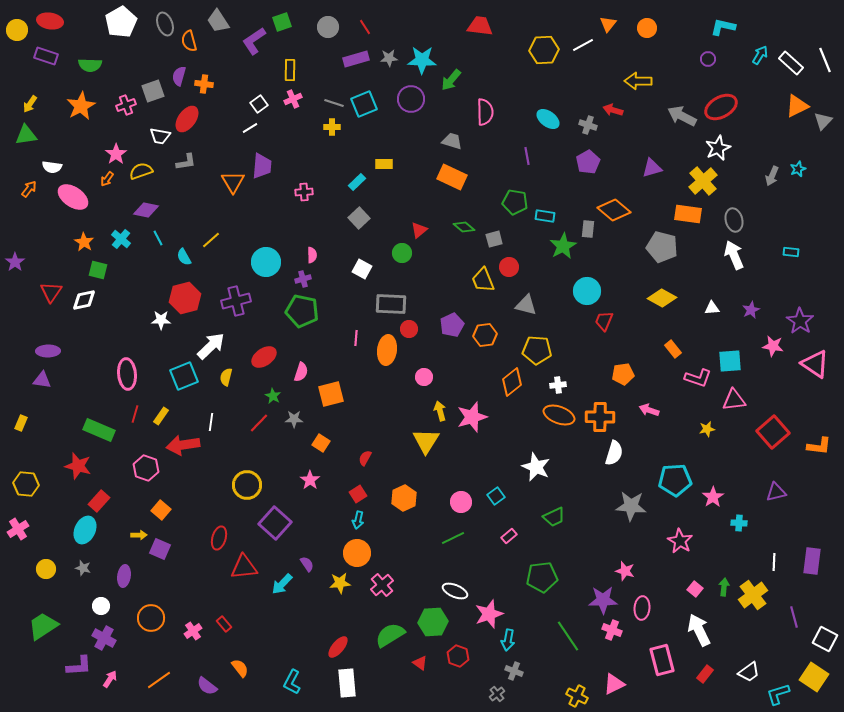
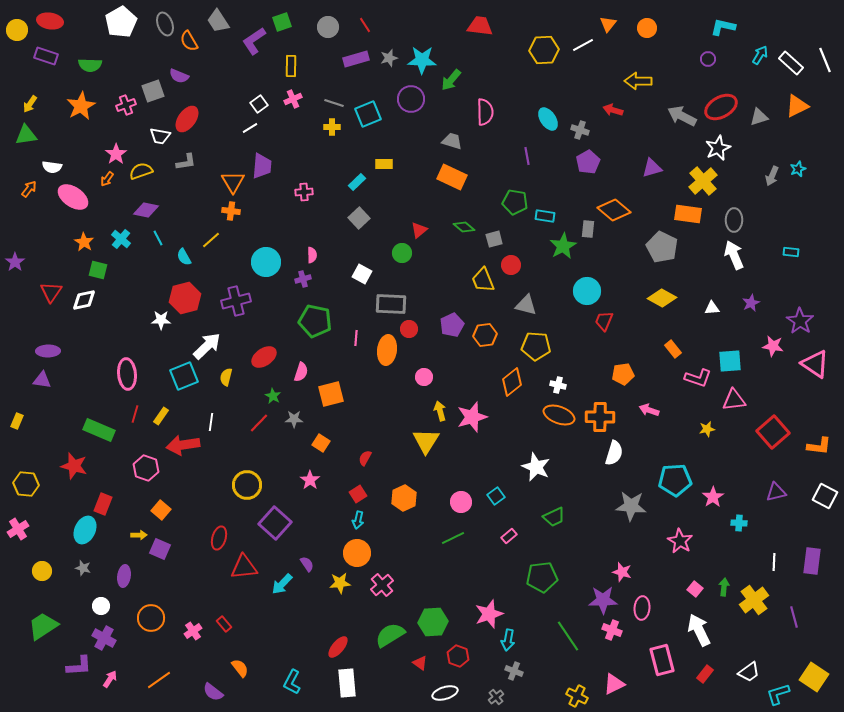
red line at (365, 27): moved 2 px up
orange semicircle at (189, 41): rotated 15 degrees counterclockwise
gray star at (389, 58): rotated 12 degrees counterclockwise
yellow rectangle at (290, 70): moved 1 px right, 4 px up
purple semicircle at (179, 76): rotated 84 degrees counterclockwise
orange cross at (204, 84): moved 27 px right, 127 px down
cyan square at (364, 104): moved 4 px right, 10 px down
cyan ellipse at (548, 119): rotated 20 degrees clockwise
gray triangle at (823, 121): moved 64 px left, 4 px up; rotated 30 degrees clockwise
gray cross at (588, 125): moved 8 px left, 5 px down
gray ellipse at (734, 220): rotated 15 degrees clockwise
gray pentagon at (662, 247): rotated 12 degrees clockwise
red circle at (509, 267): moved 2 px right, 2 px up
white square at (362, 269): moved 5 px down
purple star at (751, 310): moved 7 px up
green pentagon at (302, 311): moved 13 px right, 10 px down
white arrow at (211, 346): moved 4 px left
yellow pentagon at (537, 350): moved 1 px left, 4 px up
white cross at (558, 385): rotated 21 degrees clockwise
yellow rectangle at (21, 423): moved 4 px left, 2 px up
red star at (78, 466): moved 4 px left
red rectangle at (99, 501): moved 4 px right, 3 px down; rotated 20 degrees counterclockwise
yellow circle at (46, 569): moved 4 px left, 2 px down
pink star at (625, 571): moved 3 px left, 1 px down
white ellipse at (455, 591): moved 10 px left, 102 px down; rotated 40 degrees counterclockwise
yellow cross at (753, 595): moved 1 px right, 5 px down
white square at (825, 639): moved 143 px up
purple semicircle at (207, 686): moved 6 px right, 6 px down
gray cross at (497, 694): moved 1 px left, 3 px down
